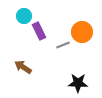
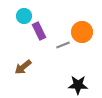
brown arrow: rotated 72 degrees counterclockwise
black star: moved 2 px down
